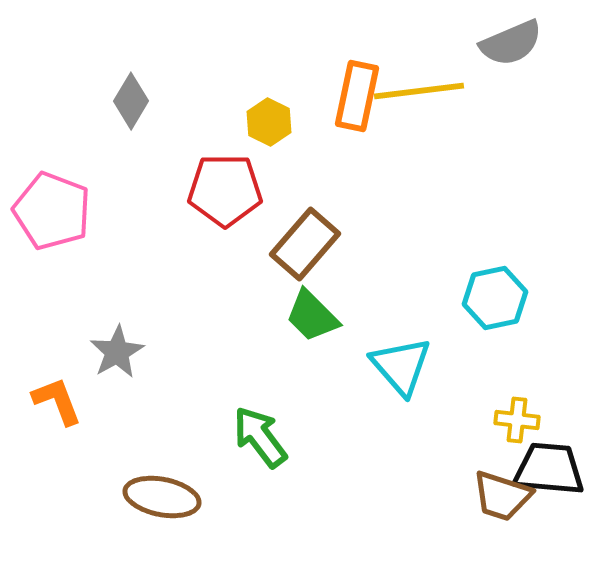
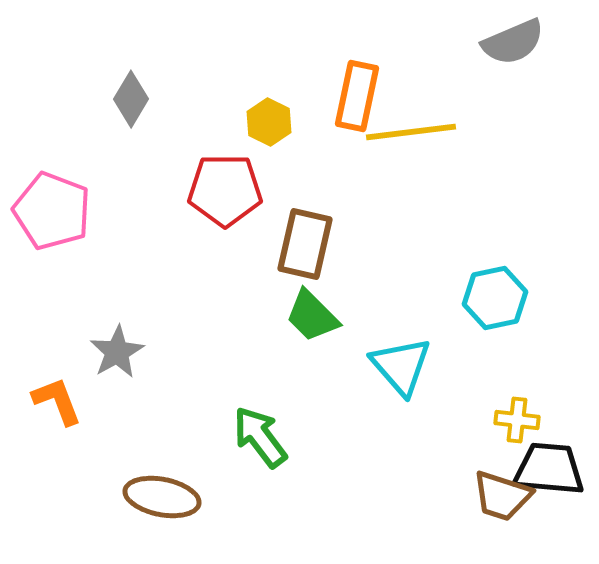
gray semicircle: moved 2 px right, 1 px up
yellow line: moved 8 px left, 41 px down
gray diamond: moved 2 px up
brown rectangle: rotated 28 degrees counterclockwise
